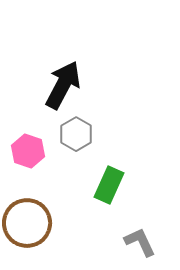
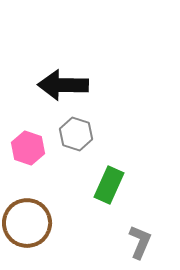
black arrow: rotated 117 degrees counterclockwise
gray hexagon: rotated 12 degrees counterclockwise
pink hexagon: moved 3 px up
gray L-shape: rotated 48 degrees clockwise
